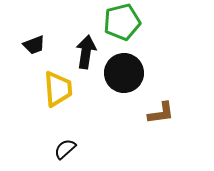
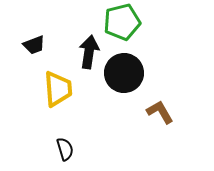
black arrow: moved 3 px right
brown L-shape: moved 1 px left, 1 px up; rotated 112 degrees counterclockwise
black semicircle: rotated 115 degrees clockwise
